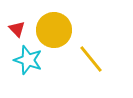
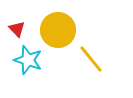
yellow circle: moved 4 px right
